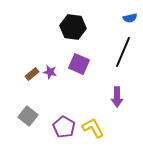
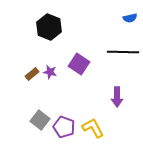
black hexagon: moved 24 px left; rotated 15 degrees clockwise
black line: rotated 68 degrees clockwise
purple square: rotated 10 degrees clockwise
gray square: moved 12 px right, 4 px down
purple pentagon: rotated 10 degrees counterclockwise
